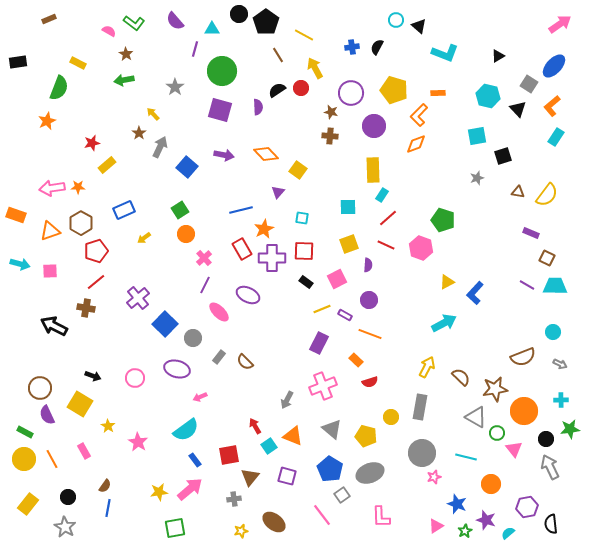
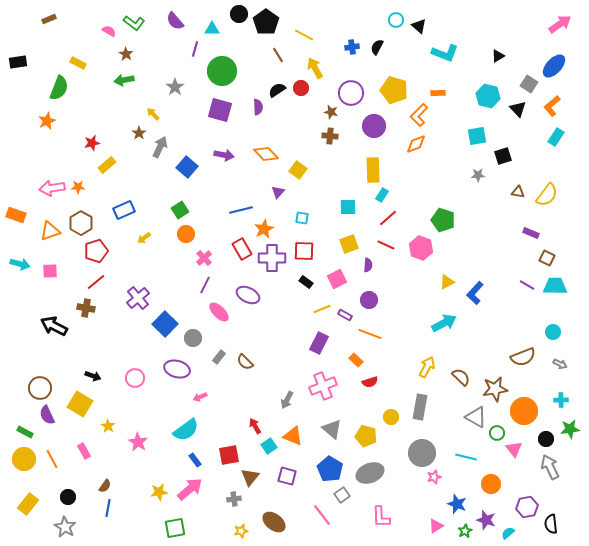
gray star at (477, 178): moved 1 px right, 3 px up; rotated 16 degrees clockwise
